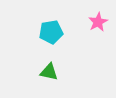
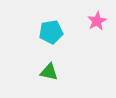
pink star: moved 1 px left, 1 px up
